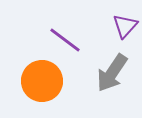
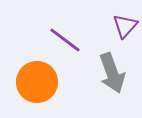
gray arrow: rotated 54 degrees counterclockwise
orange circle: moved 5 px left, 1 px down
